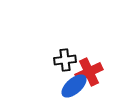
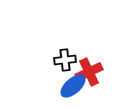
blue ellipse: moved 1 px left
